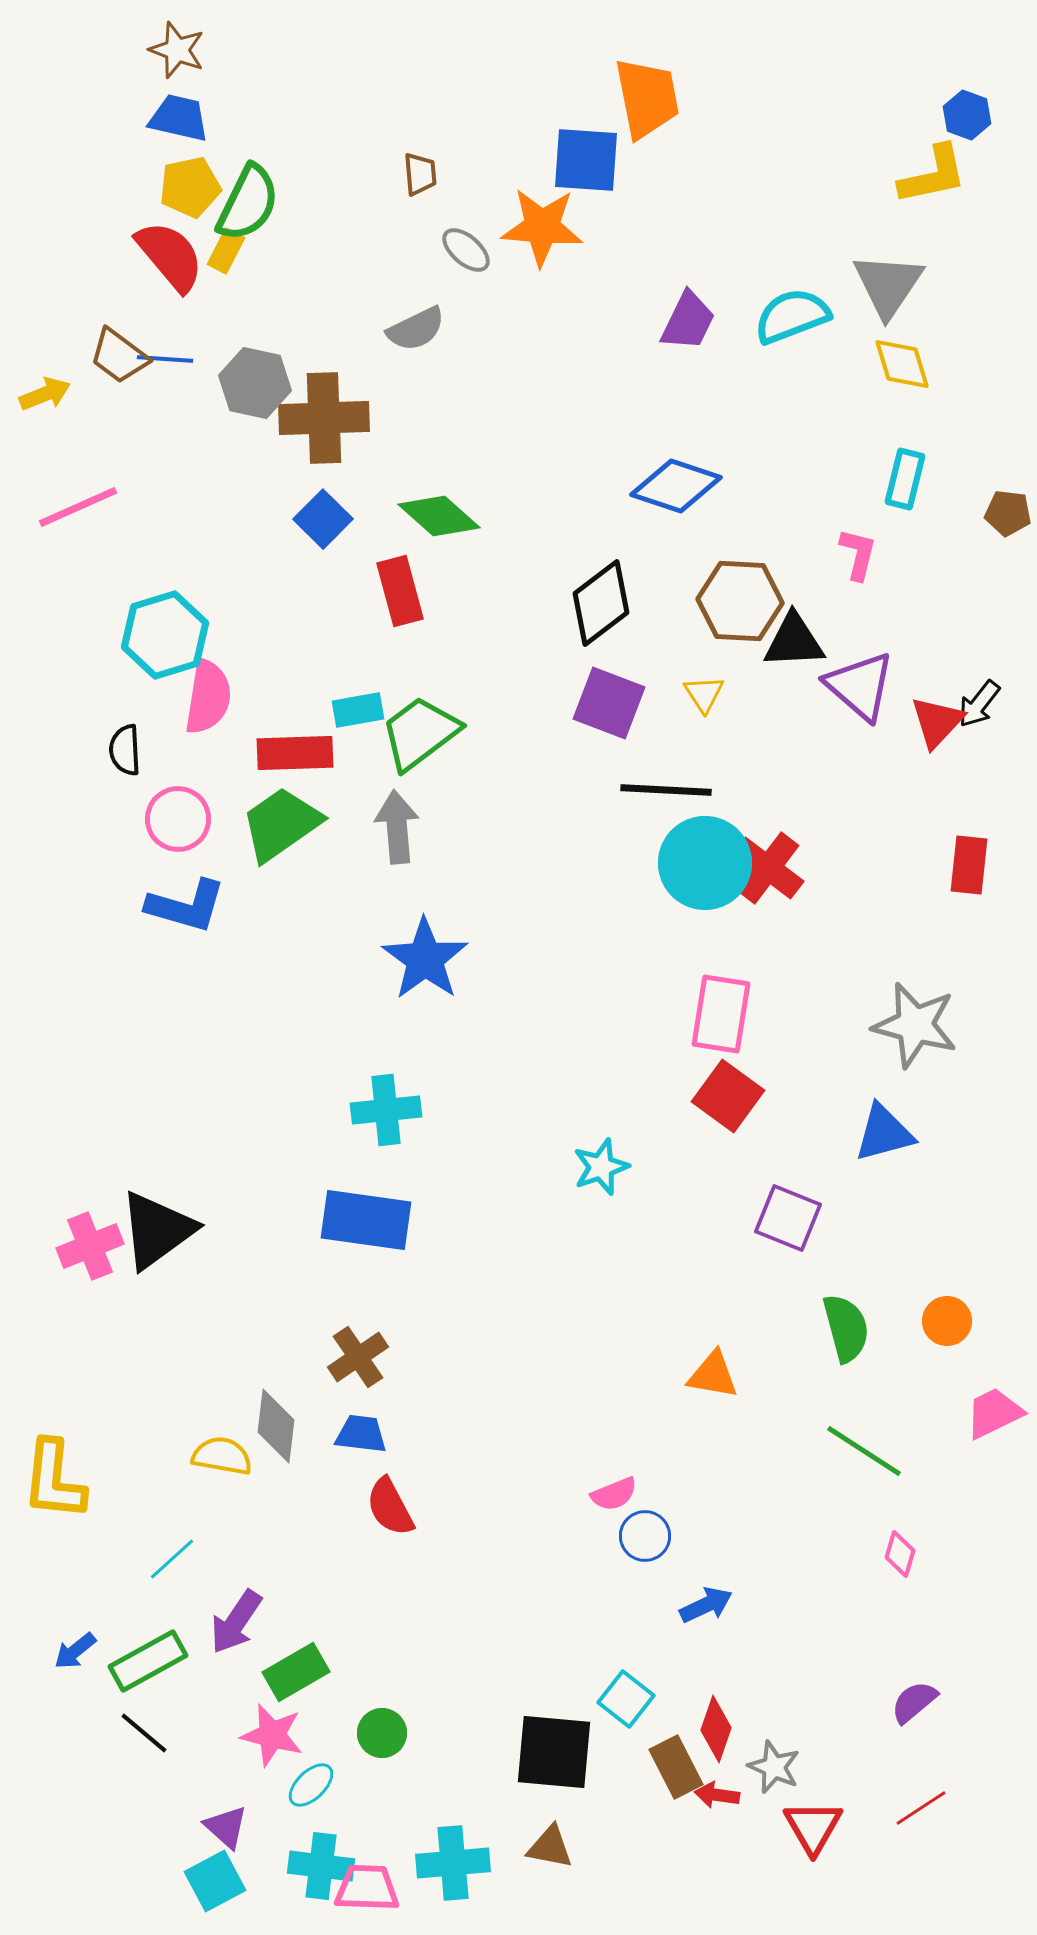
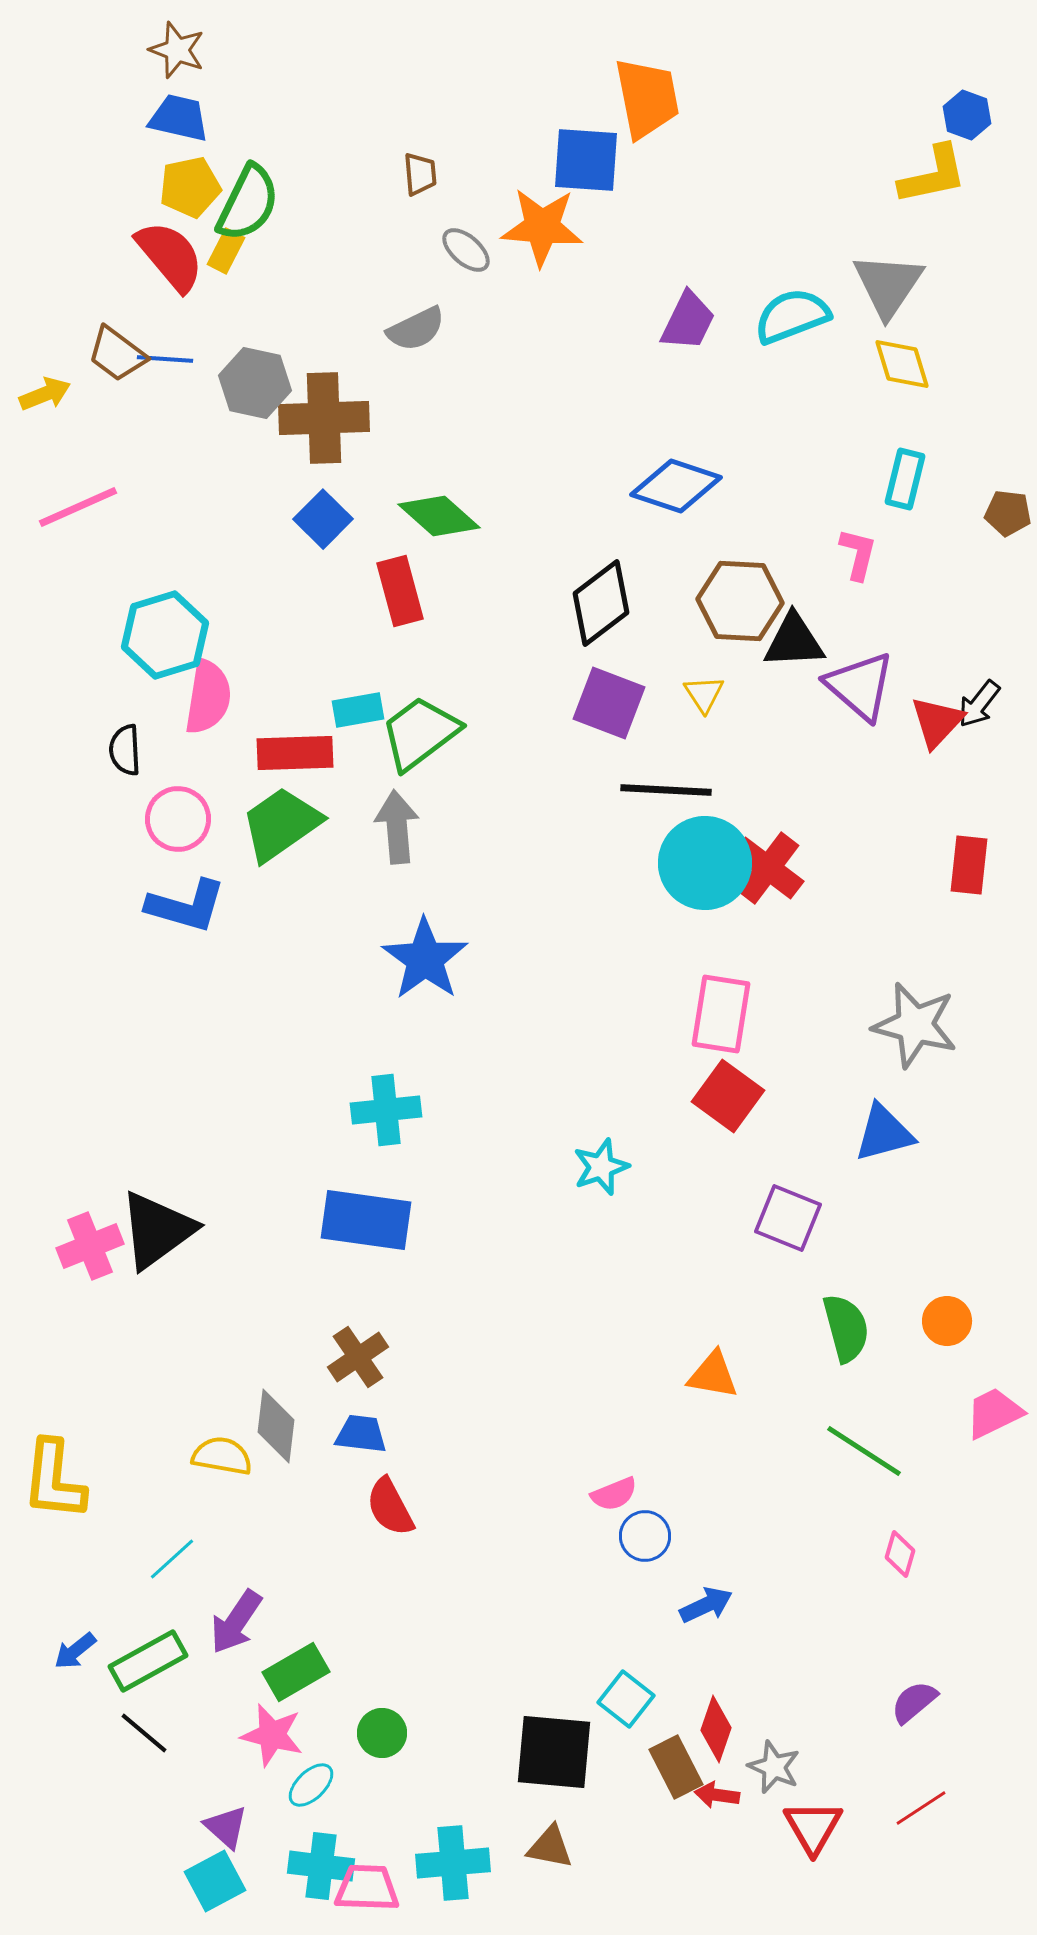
brown trapezoid at (119, 356): moved 2 px left, 2 px up
